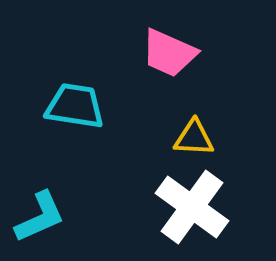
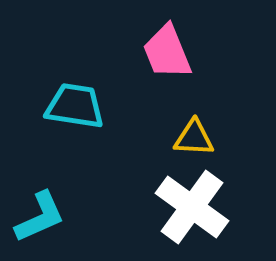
pink trapezoid: moved 2 px left, 1 px up; rotated 44 degrees clockwise
